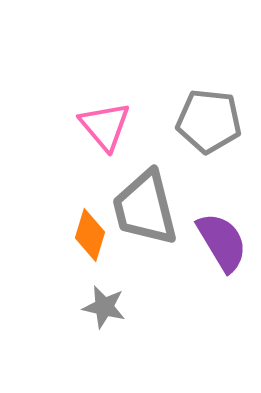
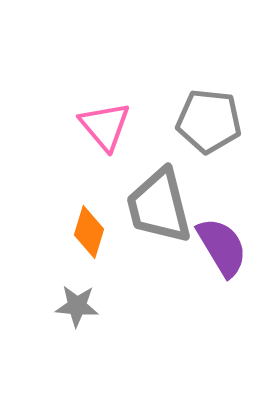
gray trapezoid: moved 14 px right, 2 px up
orange diamond: moved 1 px left, 3 px up
purple semicircle: moved 5 px down
gray star: moved 27 px left, 1 px up; rotated 9 degrees counterclockwise
